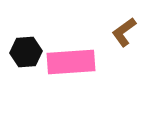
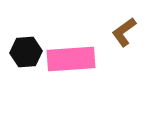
pink rectangle: moved 3 px up
